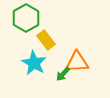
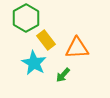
orange triangle: moved 14 px up
green arrow: moved 1 px down
